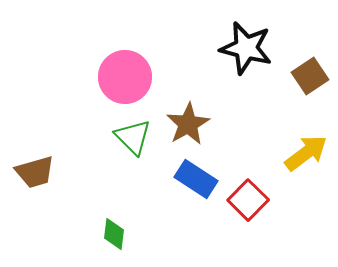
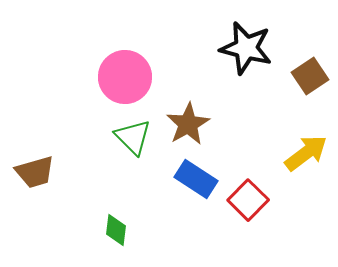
green diamond: moved 2 px right, 4 px up
